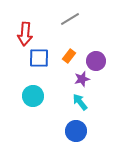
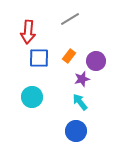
red arrow: moved 3 px right, 2 px up
cyan circle: moved 1 px left, 1 px down
